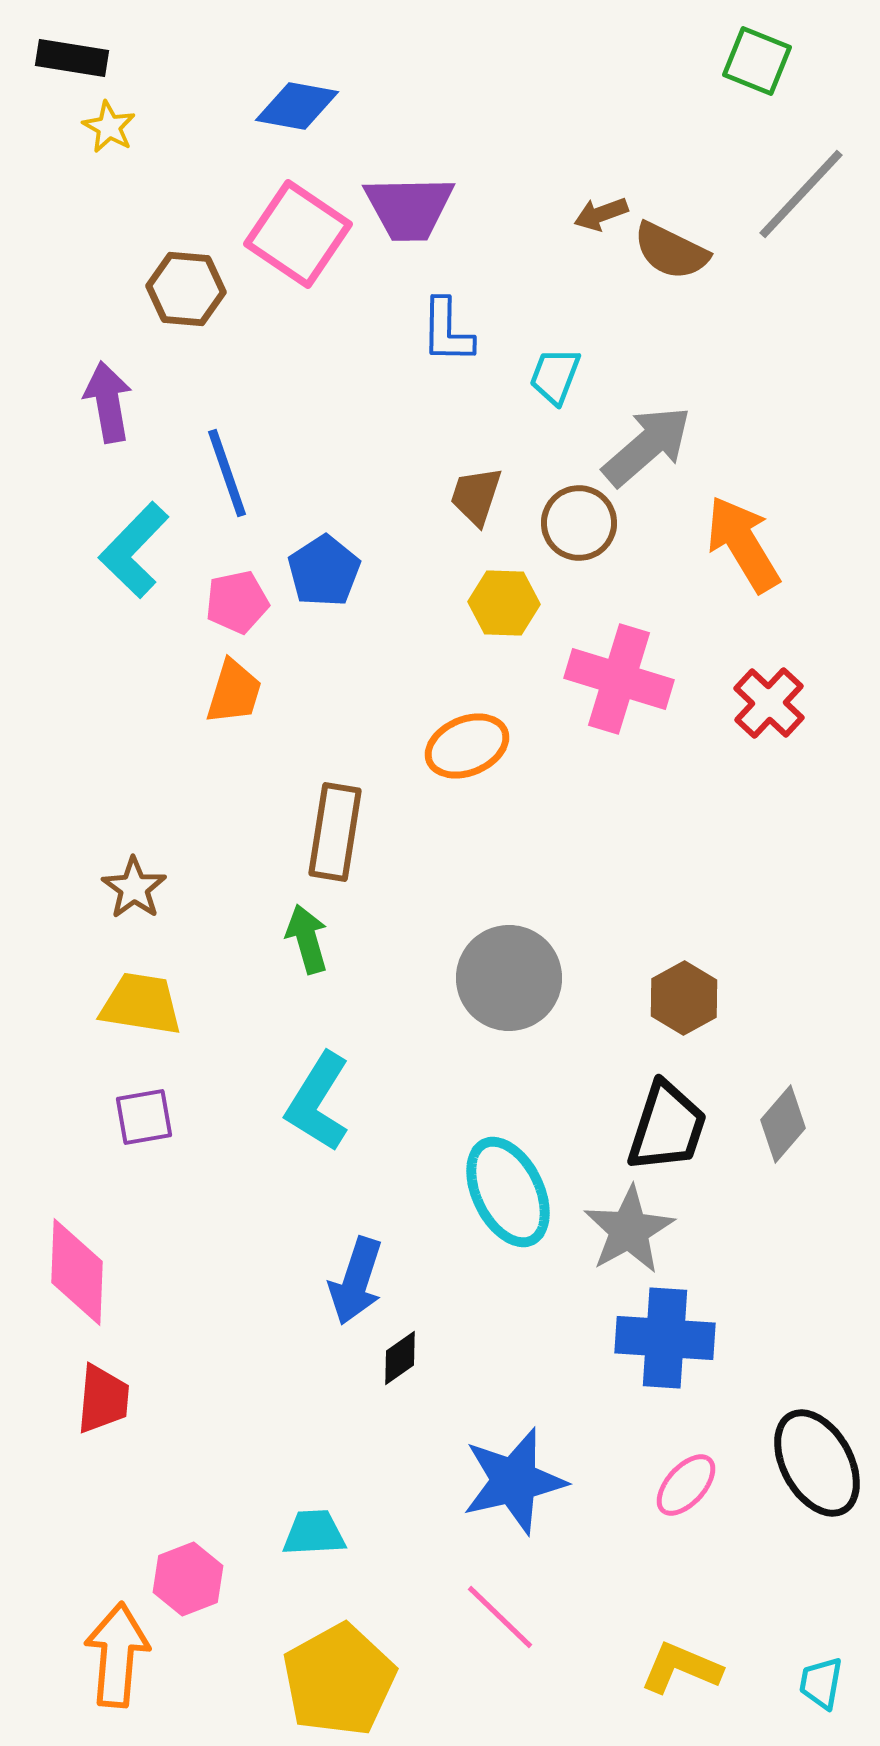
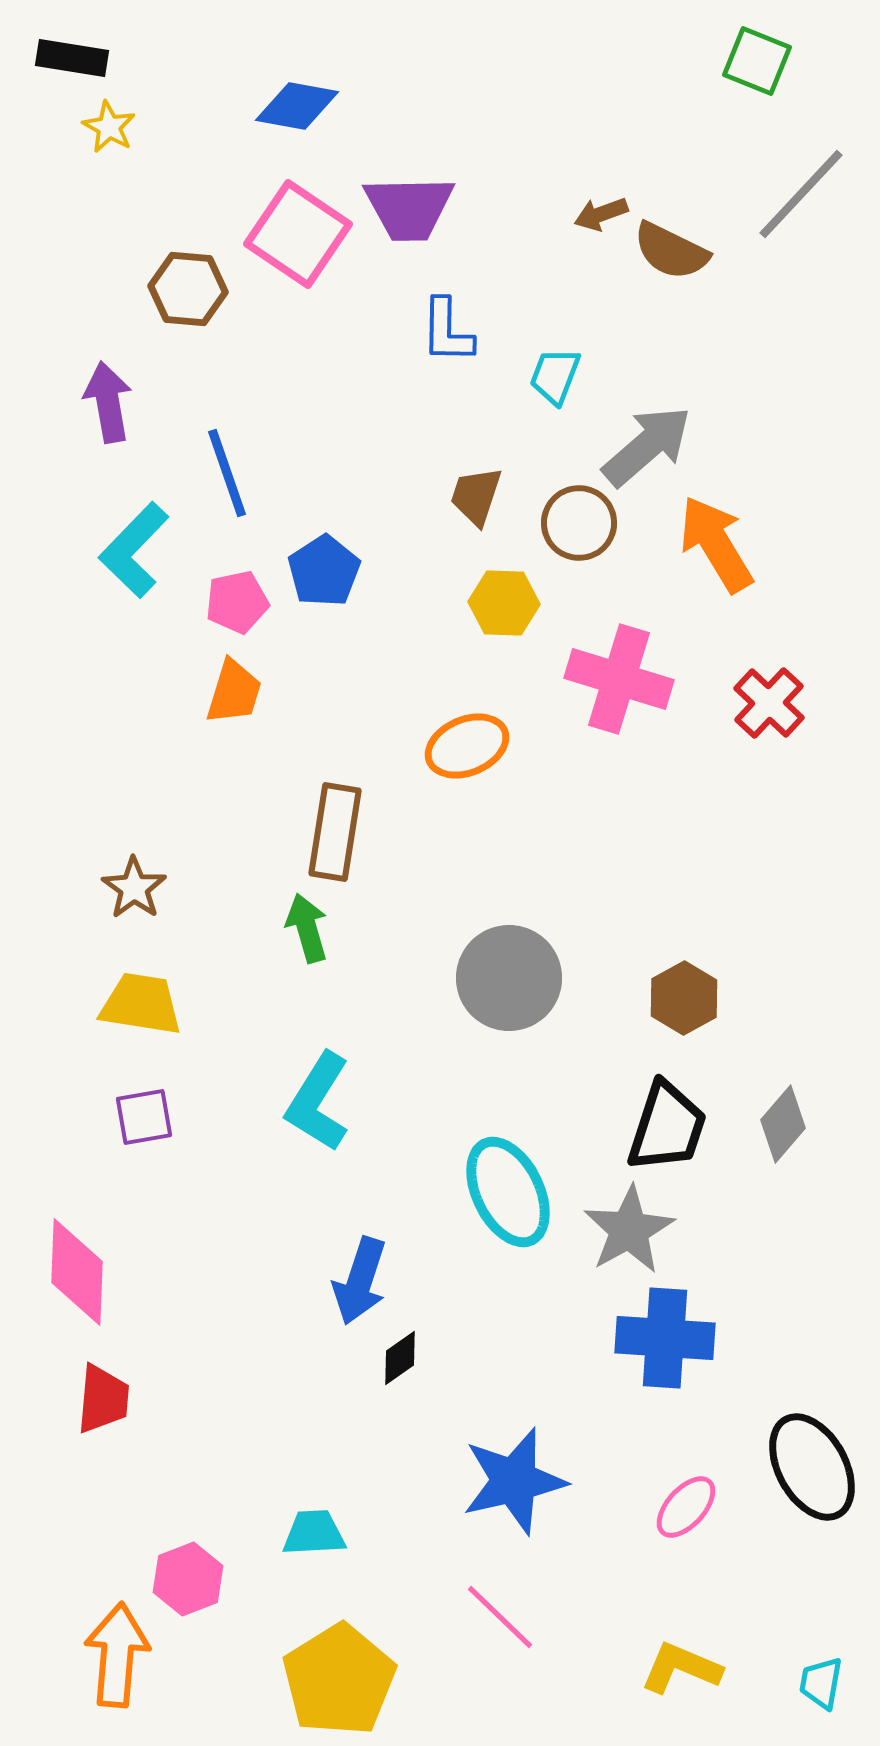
brown hexagon at (186, 289): moved 2 px right
orange arrow at (743, 544): moved 27 px left
green arrow at (307, 939): moved 11 px up
blue arrow at (356, 1281): moved 4 px right
black ellipse at (817, 1463): moved 5 px left, 4 px down
pink ellipse at (686, 1485): moved 22 px down
yellow pentagon at (339, 1680): rotated 3 degrees counterclockwise
